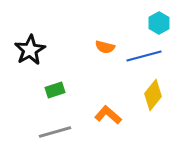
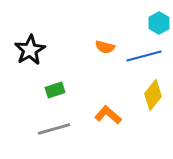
gray line: moved 1 px left, 3 px up
